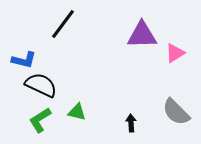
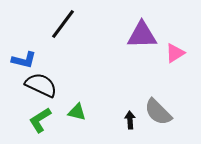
gray semicircle: moved 18 px left
black arrow: moved 1 px left, 3 px up
